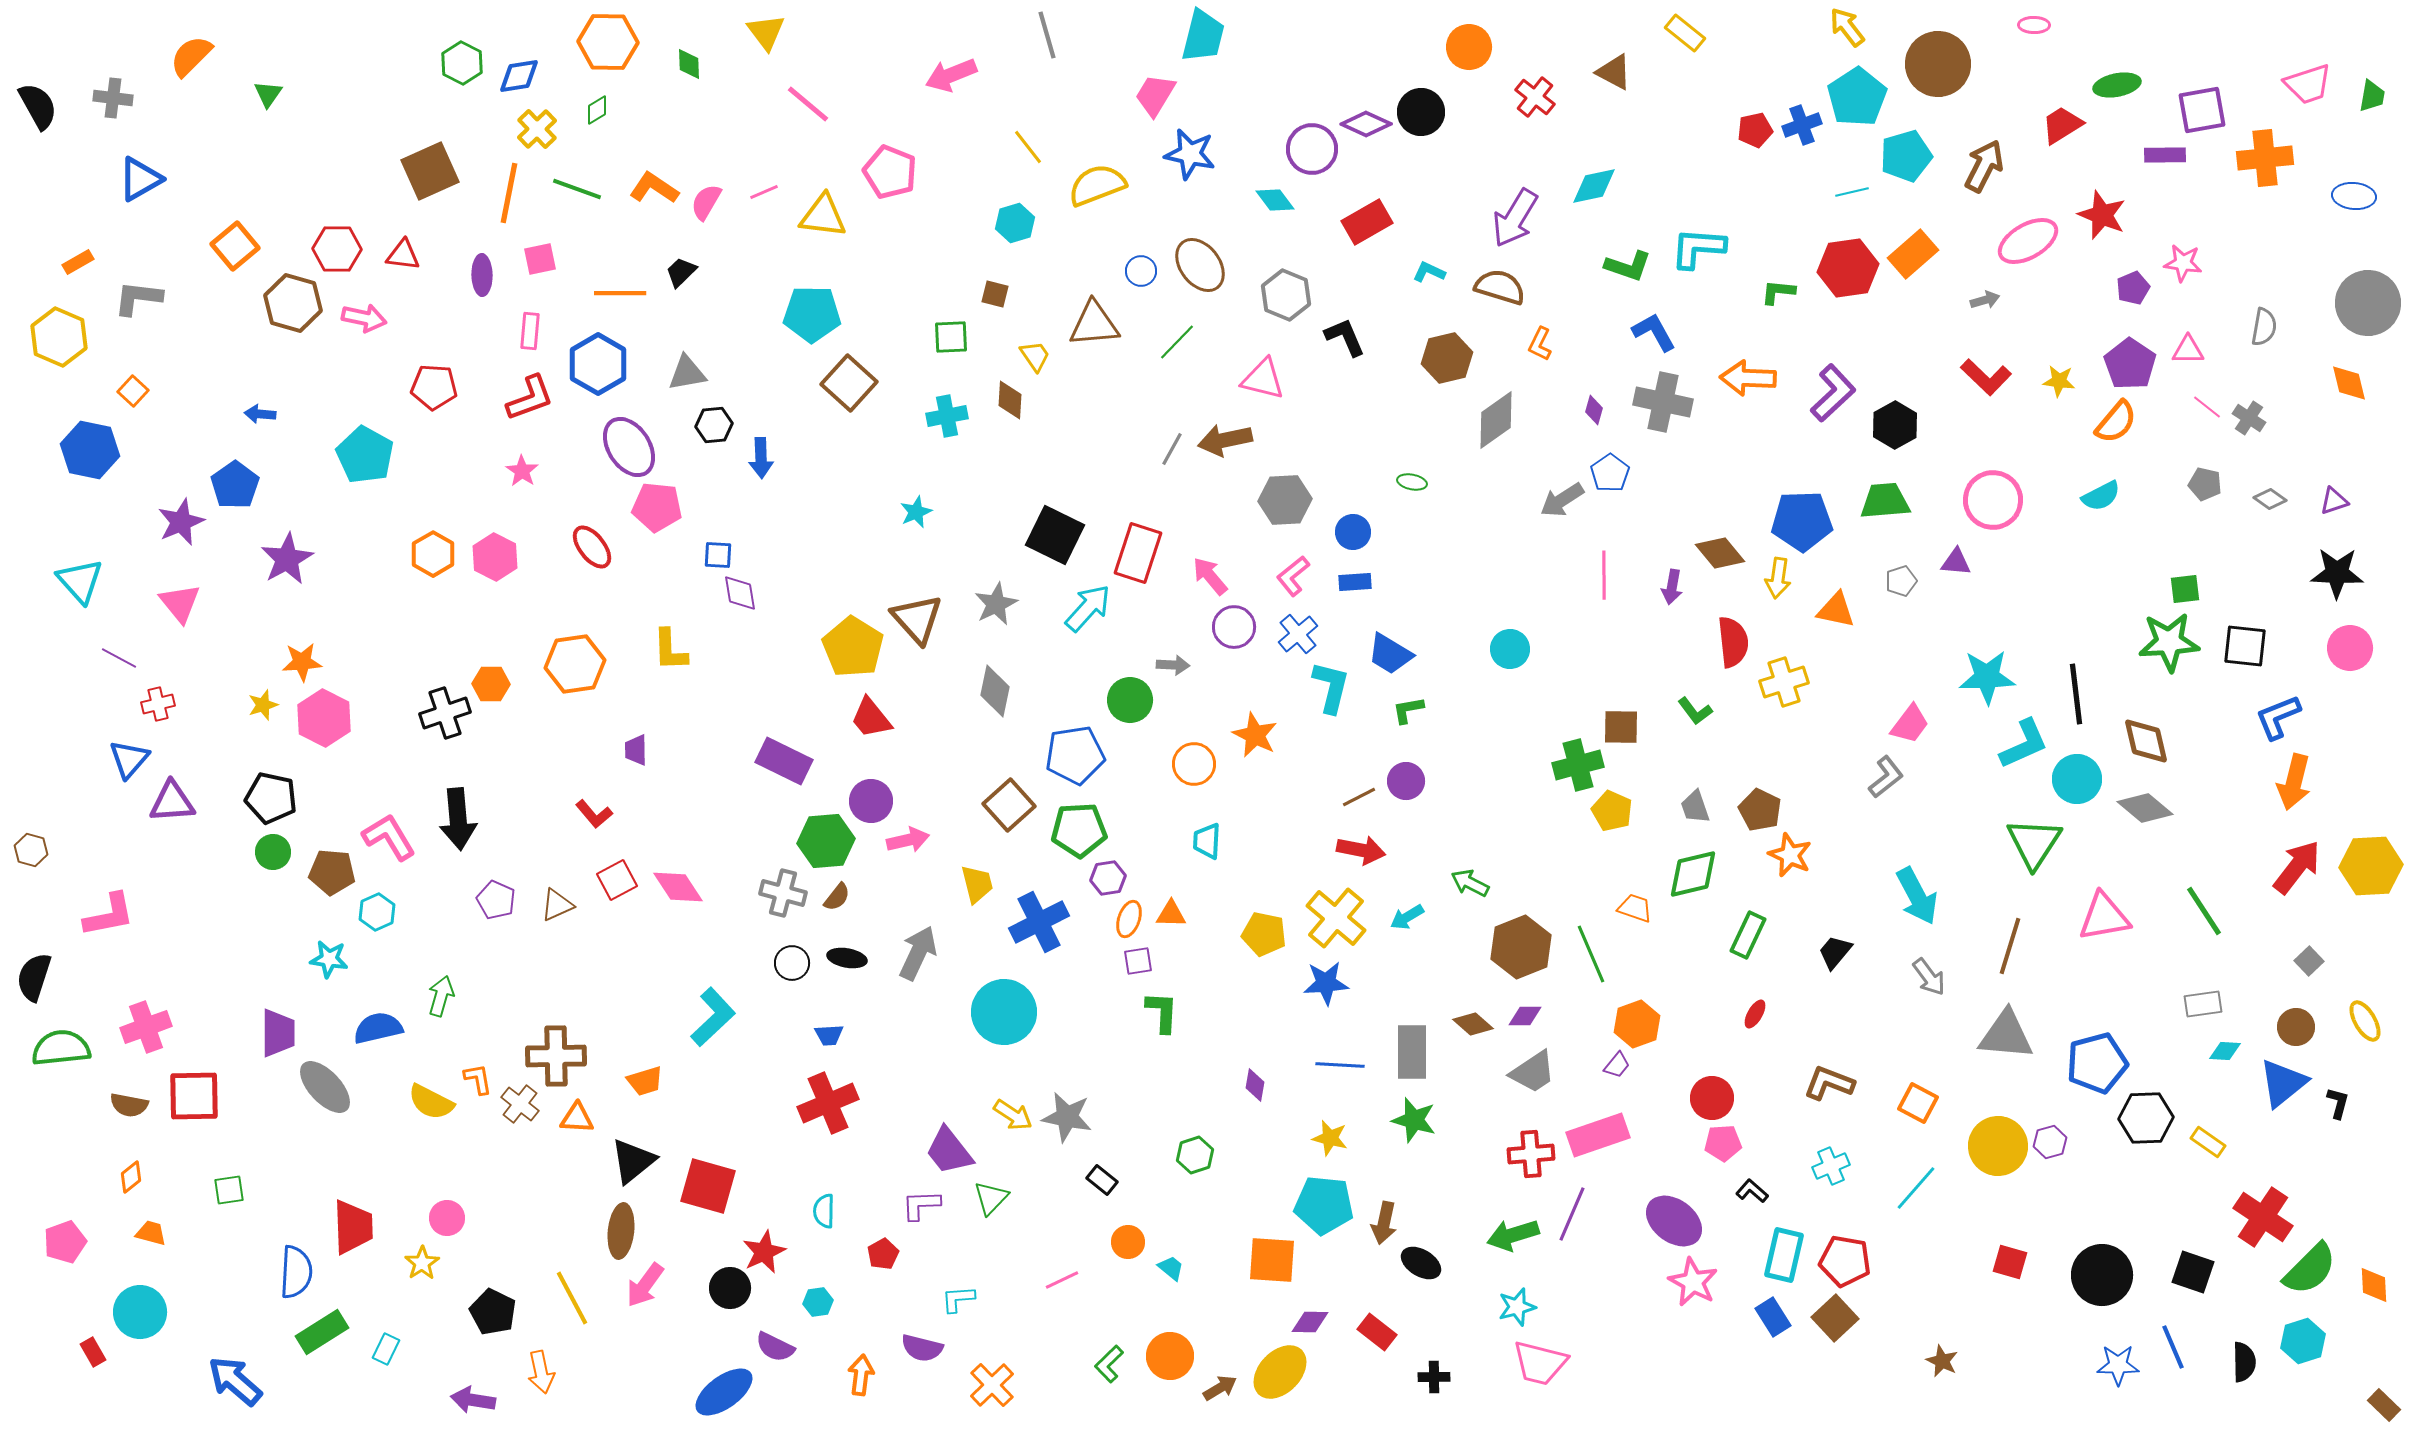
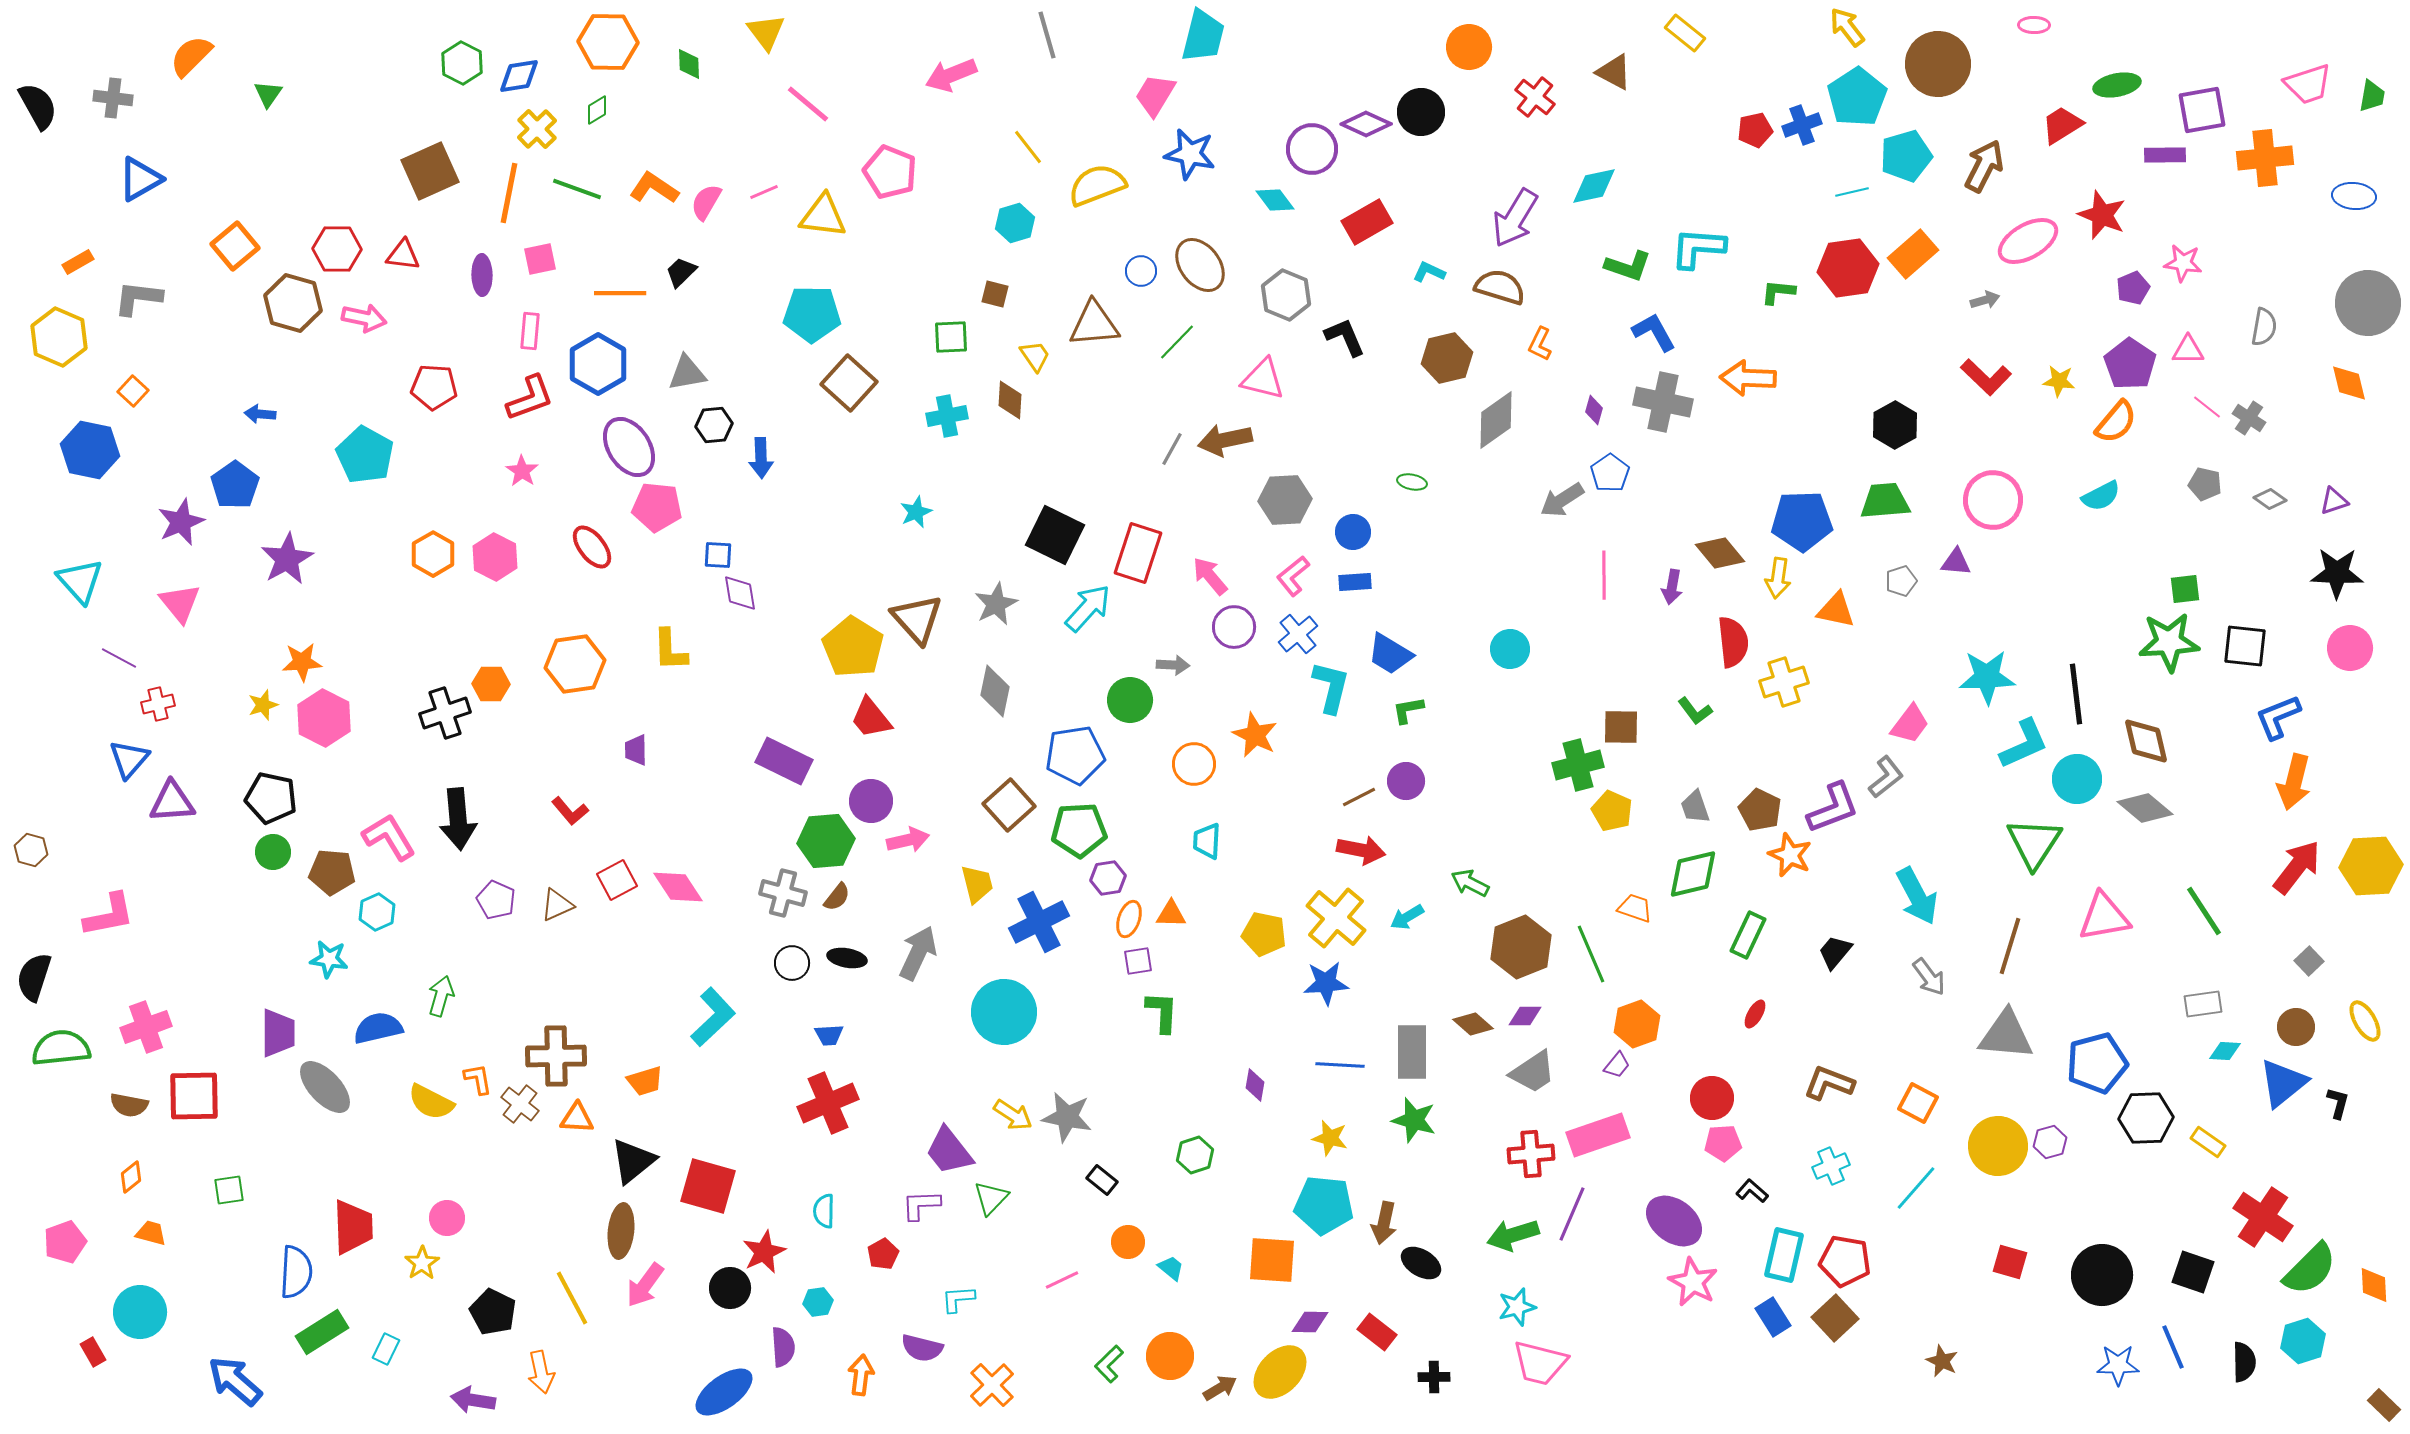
purple L-shape at (1833, 393): moved 415 px down; rotated 22 degrees clockwise
red L-shape at (594, 814): moved 24 px left, 3 px up
purple semicircle at (775, 1347): moved 8 px right; rotated 120 degrees counterclockwise
